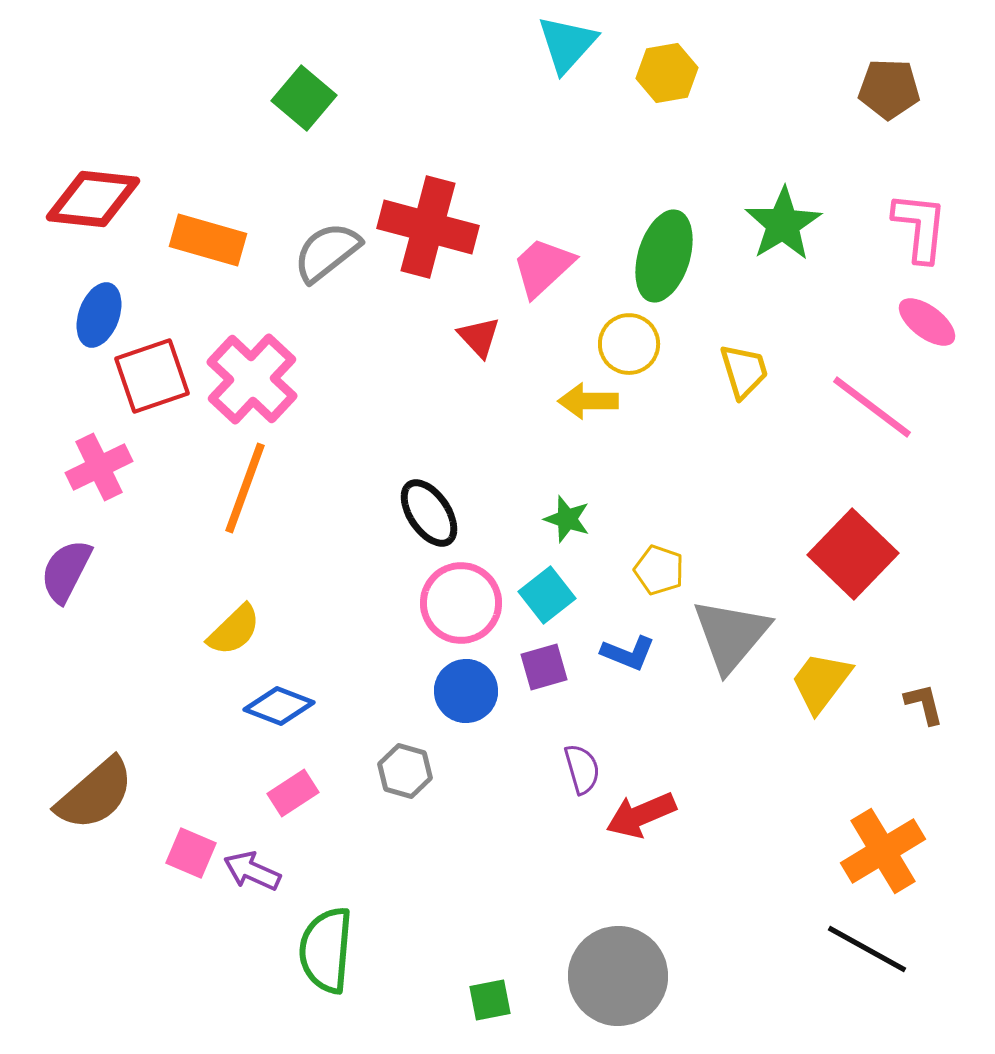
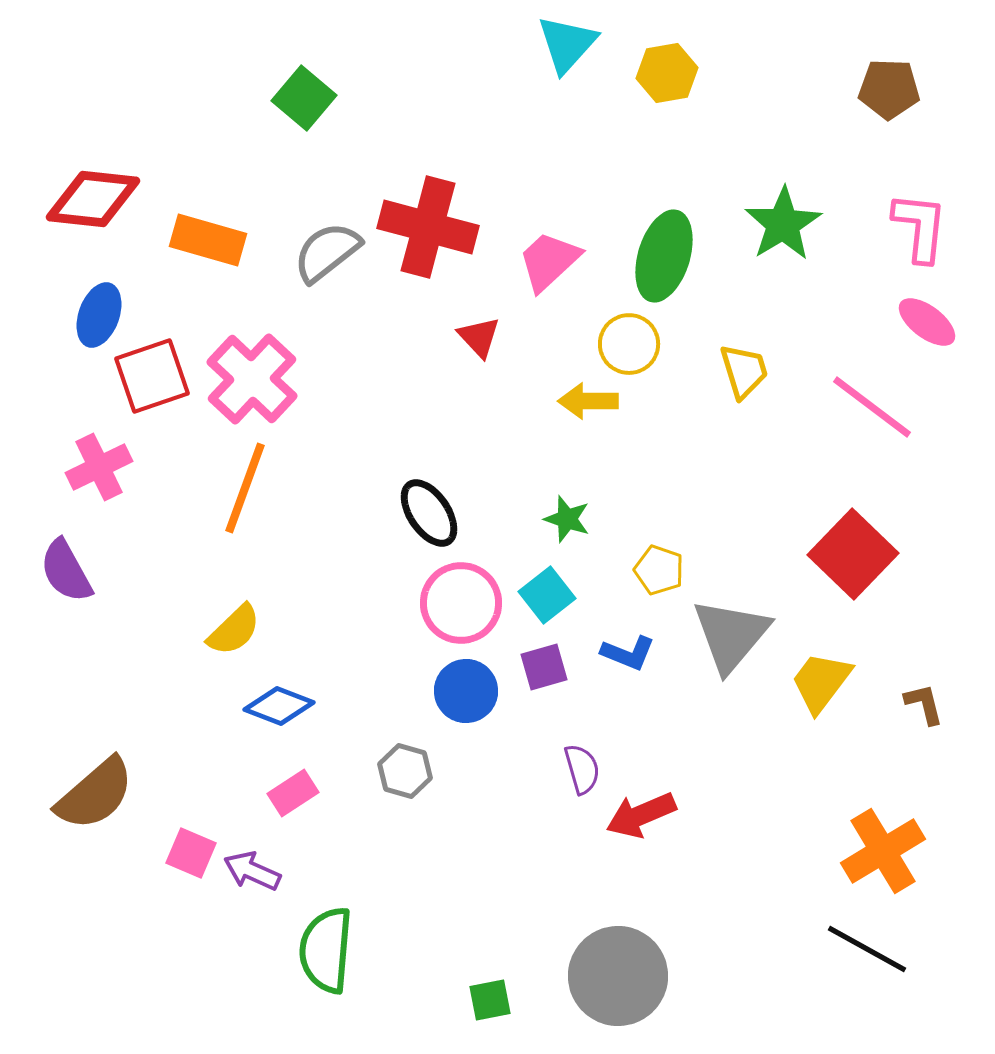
pink trapezoid at (543, 267): moved 6 px right, 6 px up
purple semicircle at (66, 571): rotated 56 degrees counterclockwise
